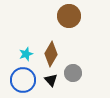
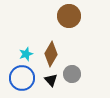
gray circle: moved 1 px left, 1 px down
blue circle: moved 1 px left, 2 px up
